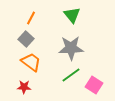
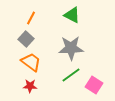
green triangle: rotated 24 degrees counterclockwise
red star: moved 6 px right, 1 px up
